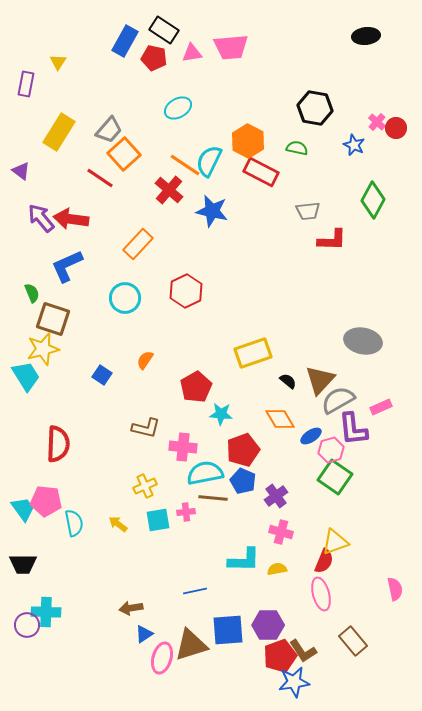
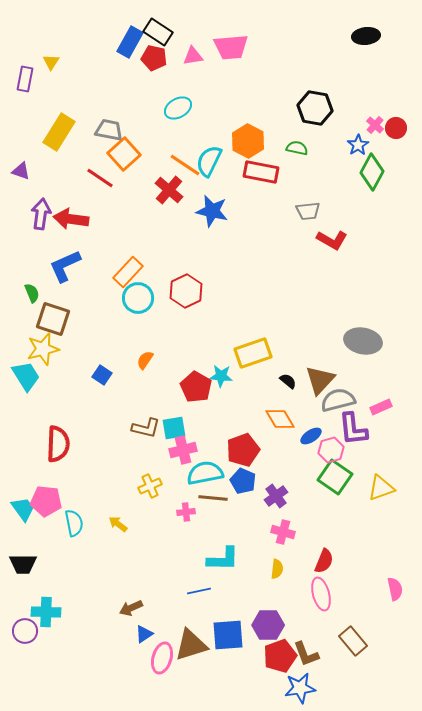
black rectangle at (164, 30): moved 6 px left, 2 px down
blue rectangle at (125, 41): moved 5 px right, 1 px down
pink triangle at (192, 53): moved 1 px right, 3 px down
yellow triangle at (58, 62): moved 7 px left
purple rectangle at (26, 84): moved 1 px left, 5 px up
pink cross at (377, 122): moved 2 px left, 3 px down
gray trapezoid at (109, 130): rotated 120 degrees counterclockwise
blue star at (354, 145): moved 4 px right; rotated 15 degrees clockwise
purple triangle at (21, 171): rotated 18 degrees counterclockwise
red rectangle at (261, 172): rotated 16 degrees counterclockwise
green diamond at (373, 200): moved 1 px left, 28 px up
purple arrow at (41, 218): moved 4 px up; rotated 48 degrees clockwise
red L-shape at (332, 240): rotated 28 degrees clockwise
orange rectangle at (138, 244): moved 10 px left, 28 px down
blue L-shape at (67, 266): moved 2 px left
cyan circle at (125, 298): moved 13 px right
red pentagon at (196, 387): rotated 12 degrees counterclockwise
gray semicircle at (338, 400): rotated 16 degrees clockwise
cyan star at (221, 414): moved 38 px up
pink cross at (183, 447): moved 3 px down; rotated 20 degrees counterclockwise
yellow cross at (145, 486): moved 5 px right
cyan square at (158, 520): moved 16 px right, 92 px up
pink cross at (281, 532): moved 2 px right
yellow triangle at (335, 542): moved 46 px right, 54 px up
cyan L-shape at (244, 560): moved 21 px left, 1 px up
yellow semicircle at (277, 569): rotated 108 degrees clockwise
blue line at (195, 591): moved 4 px right
brown arrow at (131, 608): rotated 15 degrees counterclockwise
purple circle at (27, 625): moved 2 px left, 6 px down
blue square at (228, 630): moved 5 px down
brown L-shape at (303, 651): moved 3 px right, 3 px down; rotated 12 degrees clockwise
blue star at (294, 682): moved 6 px right, 6 px down
